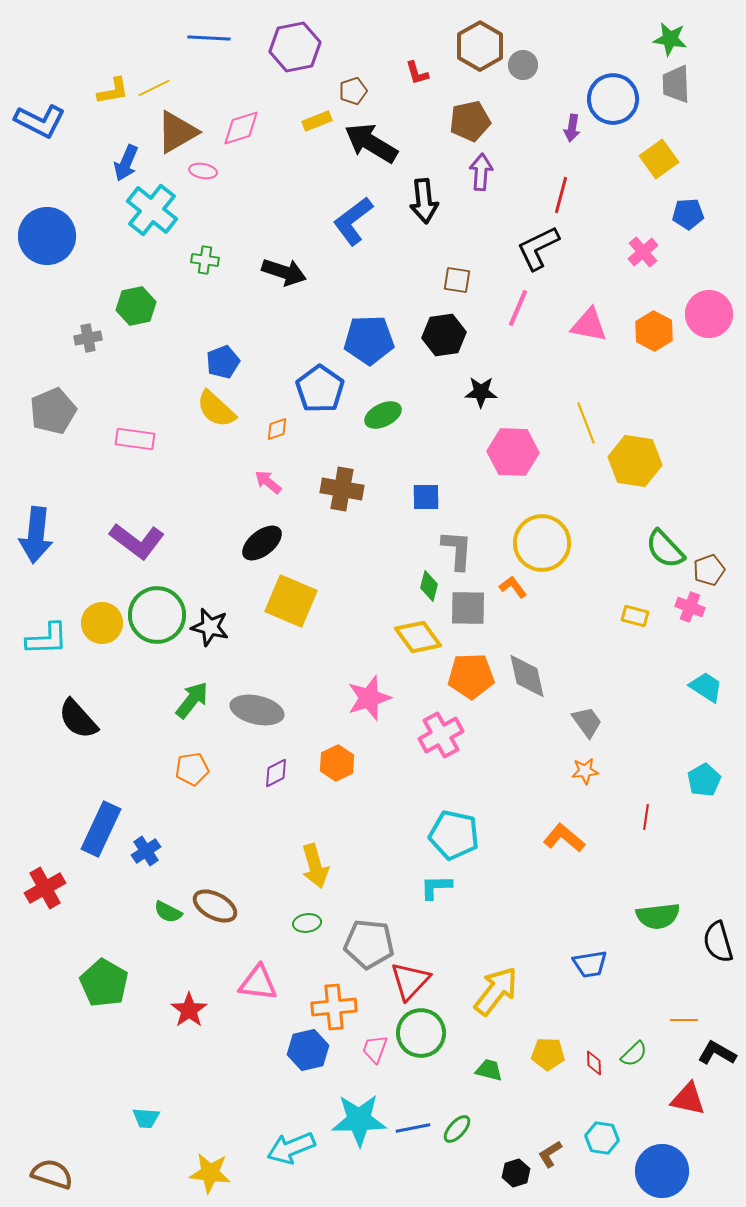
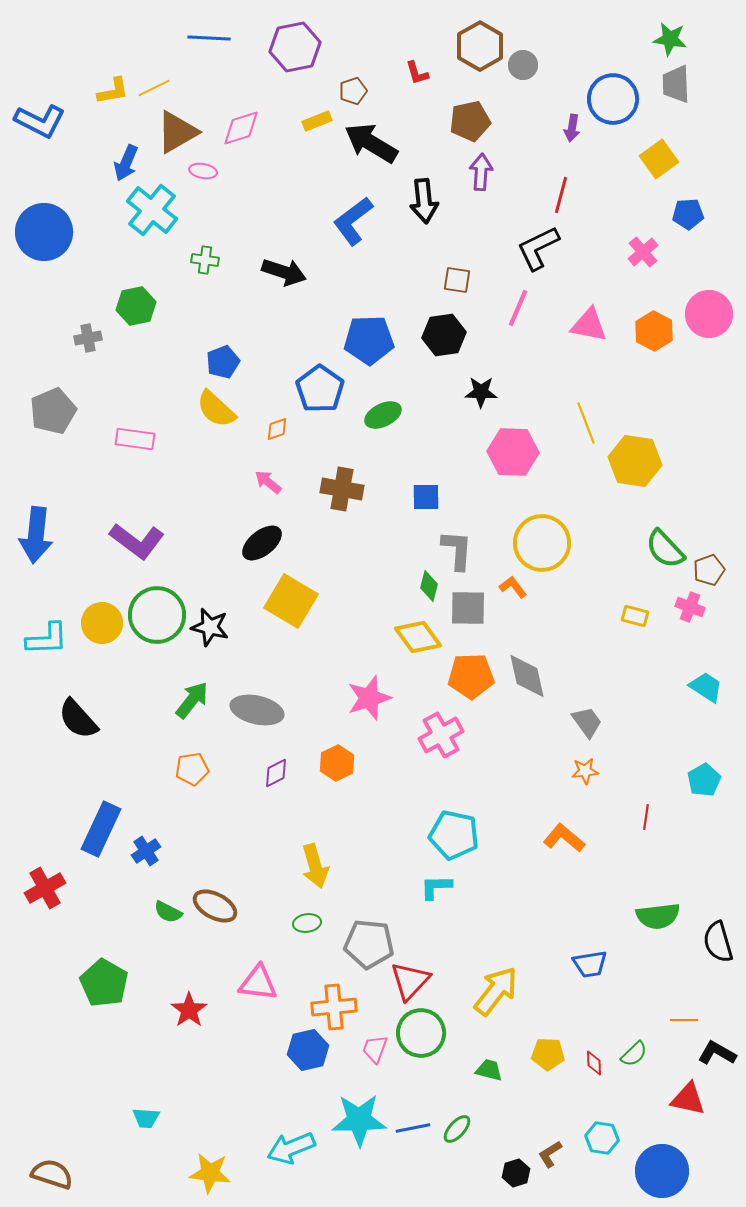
blue circle at (47, 236): moved 3 px left, 4 px up
yellow square at (291, 601): rotated 8 degrees clockwise
